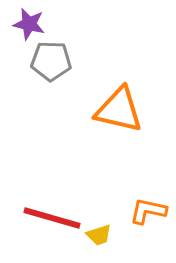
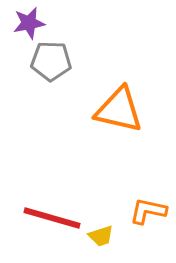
purple star: moved 1 px up; rotated 24 degrees counterclockwise
yellow trapezoid: moved 2 px right, 1 px down
